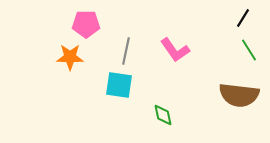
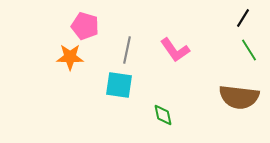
pink pentagon: moved 1 px left, 2 px down; rotated 16 degrees clockwise
gray line: moved 1 px right, 1 px up
brown semicircle: moved 2 px down
